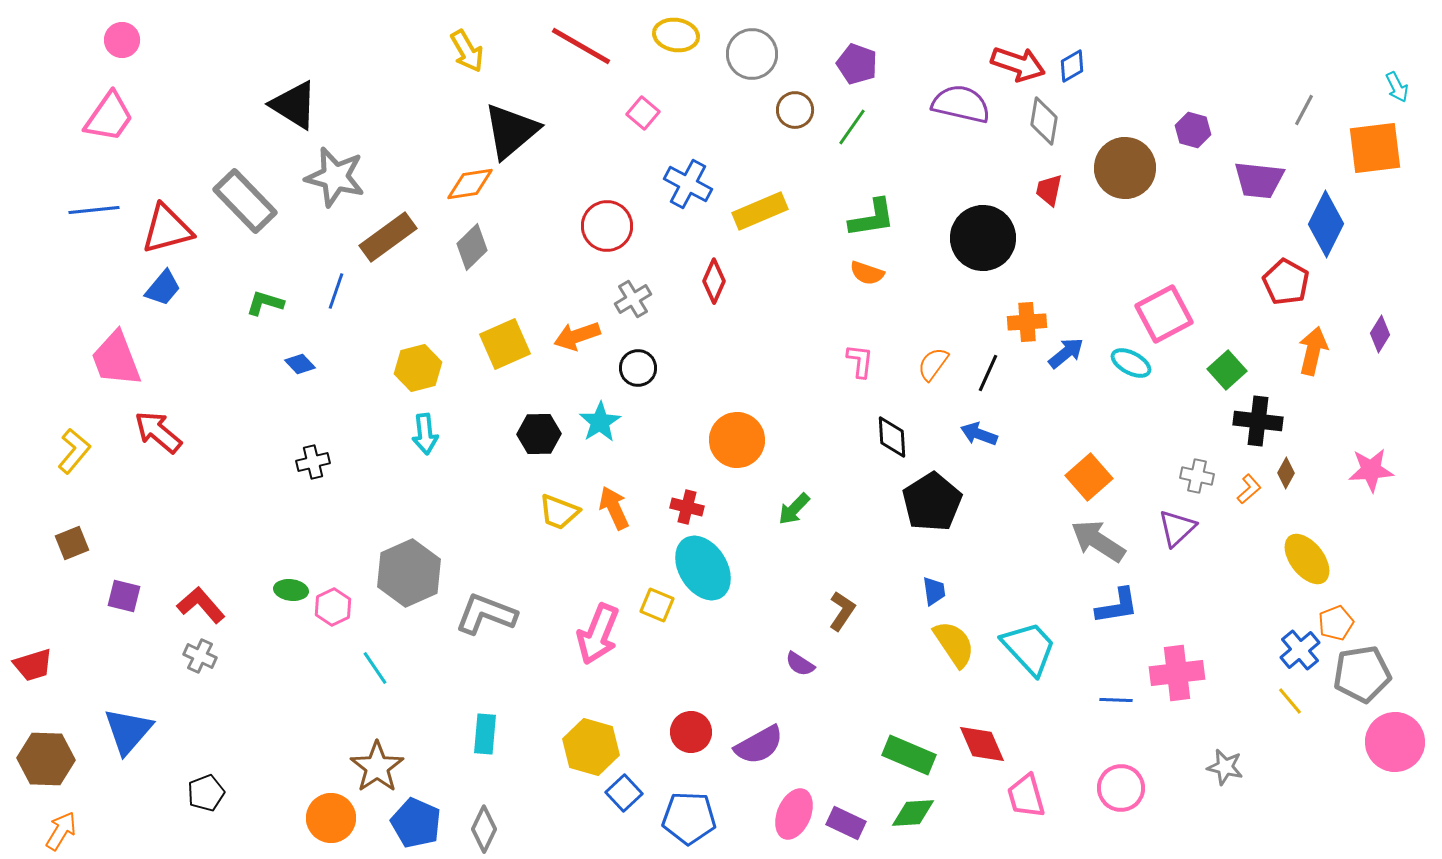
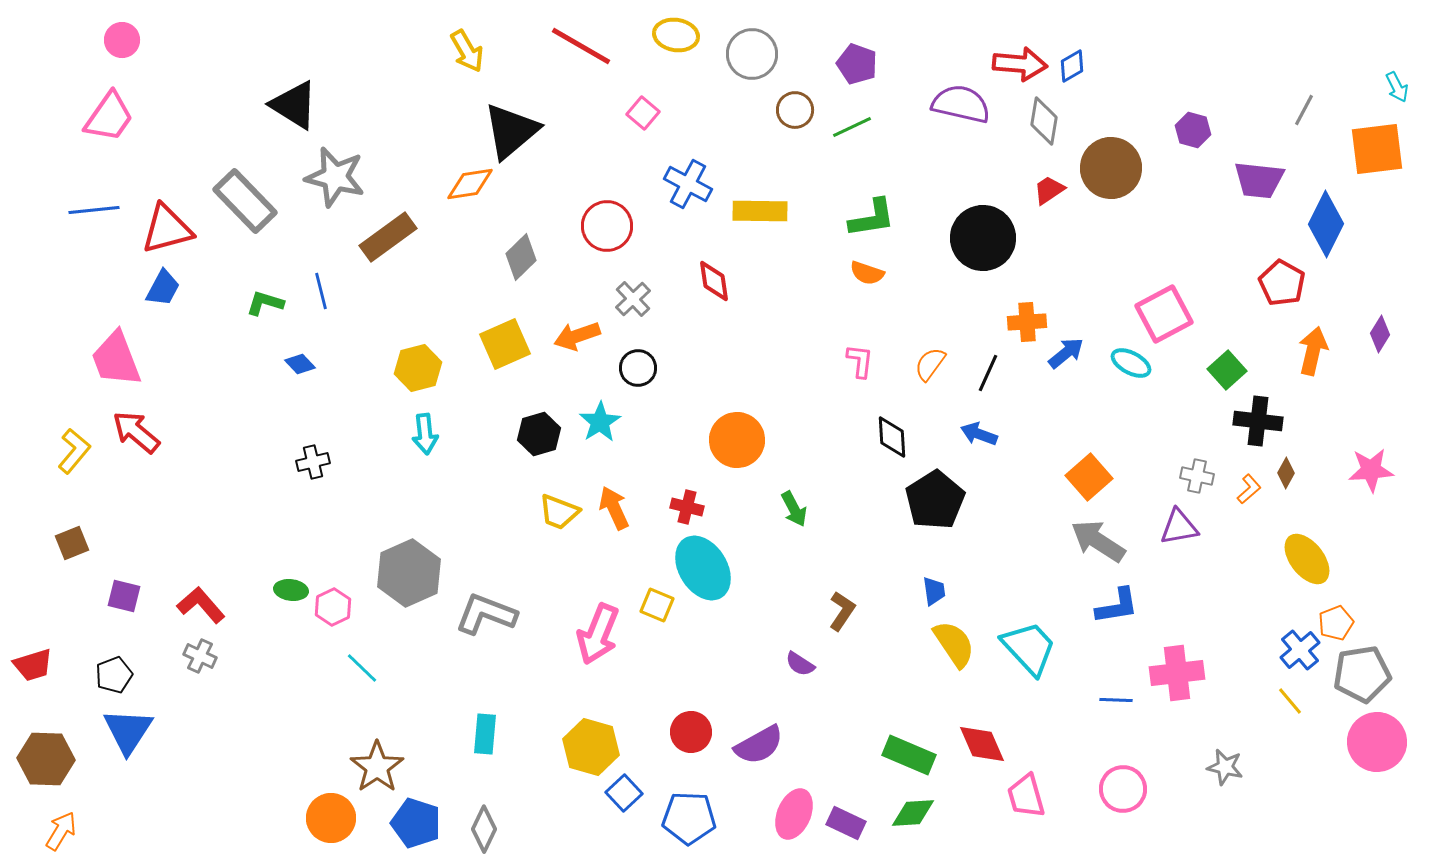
red arrow at (1018, 64): moved 2 px right; rotated 14 degrees counterclockwise
green line at (852, 127): rotated 30 degrees clockwise
orange square at (1375, 148): moved 2 px right, 1 px down
brown circle at (1125, 168): moved 14 px left
red trapezoid at (1049, 190): rotated 44 degrees clockwise
yellow rectangle at (760, 211): rotated 24 degrees clockwise
gray diamond at (472, 247): moved 49 px right, 10 px down
red diamond at (714, 281): rotated 33 degrees counterclockwise
red pentagon at (1286, 282): moved 4 px left, 1 px down
blue trapezoid at (163, 288): rotated 12 degrees counterclockwise
blue line at (336, 291): moved 15 px left; rotated 33 degrees counterclockwise
gray cross at (633, 299): rotated 12 degrees counterclockwise
orange semicircle at (933, 364): moved 3 px left
red arrow at (158, 432): moved 22 px left
black hexagon at (539, 434): rotated 15 degrees counterclockwise
black pentagon at (932, 502): moved 3 px right, 2 px up
green arrow at (794, 509): rotated 72 degrees counterclockwise
purple triangle at (1177, 528): moved 2 px right, 1 px up; rotated 33 degrees clockwise
cyan line at (375, 668): moved 13 px left; rotated 12 degrees counterclockwise
blue triangle at (128, 731): rotated 8 degrees counterclockwise
pink circle at (1395, 742): moved 18 px left
pink circle at (1121, 788): moved 2 px right, 1 px down
black pentagon at (206, 793): moved 92 px left, 118 px up
blue pentagon at (416, 823): rotated 6 degrees counterclockwise
